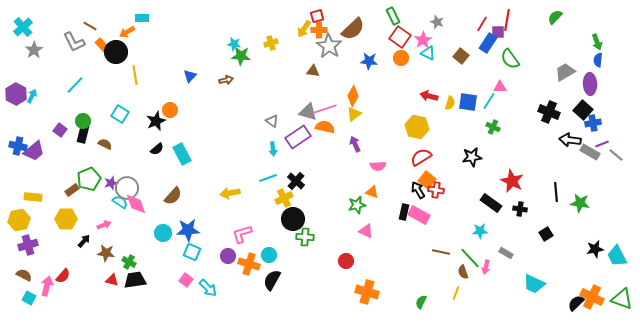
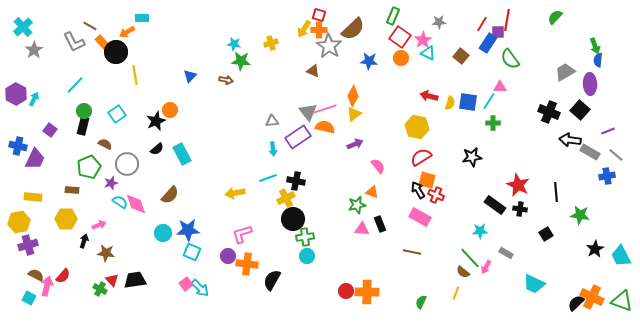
red square at (317, 16): moved 2 px right, 1 px up; rotated 32 degrees clockwise
green rectangle at (393, 16): rotated 48 degrees clockwise
gray star at (437, 22): moved 2 px right; rotated 24 degrees counterclockwise
green arrow at (597, 42): moved 2 px left, 4 px down
orange rectangle at (102, 45): moved 3 px up
green star at (241, 56): moved 5 px down
brown triangle at (313, 71): rotated 16 degrees clockwise
brown arrow at (226, 80): rotated 24 degrees clockwise
cyan arrow at (32, 96): moved 2 px right, 3 px down
black square at (583, 110): moved 3 px left
gray triangle at (308, 112): rotated 36 degrees clockwise
cyan square at (120, 114): moved 3 px left; rotated 24 degrees clockwise
green circle at (83, 121): moved 1 px right, 10 px up
gray triangle at (272, 121): rotated 40 degrees counterclockwise
blue cross at (593, 123): moved 14 px right, 53 px down
green cross at (493, 127): moved 4 px up; rotated 24 degrees counterclockwise
purple square at (60, 130): moved 10 px left
black rectangle at (83, 134): moved 8 px up
purple arrow at (355, 144): rotated 91 degrees clockwise
purple line at (602, 144): moved 6 px right, 13 px up
purple trapezoid at (34, 151): moved 1 px right, 8 px down; rotated 25 degrees counterclockwise
pink semicircle at (378, 166): rotated 126 degrees counterclockwise
green pentagon at (89, 179): moved 12 px up
orange square at (427, 180): rotated 24 degrees counterclockwise
black cross at (296, 181): rotated 30 degrees counterclockwise
red star at (512, 181): moved 6 px right, 4 px down
gray circle at (127, 188): moved 24 px up
brown rectangle at (72, 190): rotated 40 degrees clockwise
red cross at (436, 190): moved 5 px down; rotated 14 degrees clockwise
yellow arrow at (230, 193): moved 5 px right
brown semicircle at (173, 196): moved 3 px left, 1 px up
yellow cross at (284, 198): moved 2 px right
black rectangle at (491, 203): moved 4 px right, 2 px down
green star at (580, 203): moved 12 px down
black rectangle at (404, 212): moved 24 px left, 12 px down; rotated 35 degrees counterclockwise
pink rectangle at (419, 215): moved 1 px right, 2 px down
yellow hexagon at (19, 220): moved 2 px down
pink arrow at (104, 225): moved 5 px left
pink triangle at (366, 231): moved 4 px left, 2 px up; rotated 21 degrees counterclockwise
green cross at (305, 237): rotated 12 degrees counterclockwise
black arrow at (84, 241): rotated 24 degrees counterclockwise
black star at (595, 249): rotated 18 degrees counterclockwise
brown line at (441, 252): moved 29 px left
cyan circle at (269, 255): moved 38 px right, 1 px down
cyan trapezoid at (617, 256): moved 4 px right
red circle at (346, 261): moved 30 px down
green cross at (129, 262): moved 29 px left, 27 px down
orange cross at (249, 264): moved 2 px left; rotated 10 degrees counterclockwise
pink arrow at (486, 267): rotated 16 degrees clockwise
brown semicircle at (463, 272): rotated 32 degrees counterclockwise
brown semicircle at (24, 275): moved 12 px right
red triangle at (112, 280): rotated 32 degrees clockwise
pink square at (186, 280): moved 4 px down; rotated 16 degrees clockwise
cyan arrow at (208, 288): moved 8 px left
orange cross at (367, 292): rotated 15 degrees counterclockwise
green triangle at (622, 299): moved 2 px down
